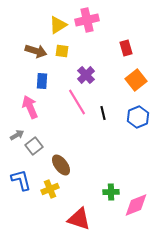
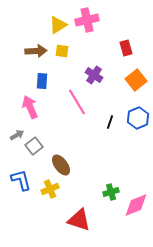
brown arrow: rotated 20 degrees counterclockwise
purple cross: moved 8 px right; rotated 12 degrees counterclockwise
black line: moved 7 px right, 9 px down; rotated 32 degrees clockwise
blue hexagon: moved 1 px down
green cross: rotated 14 degrees counterclockwise
red triangle: moved 1 px down
